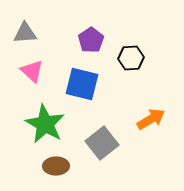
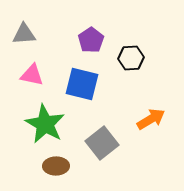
gray triangle: moved 1 px left, 1 px down
pink triangle: moved 4 px down; rotated 30 degrees counterclockwise
